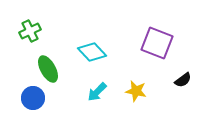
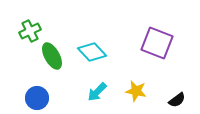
green ellipse: moved 4 px right, 13 px up
black semicircle: moved 6 px left, 20 px down
blue circle: moved 4 px right
